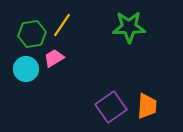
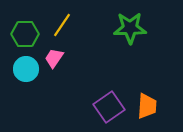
green star: moved 1 px right, 1 px down
green hexagon: moved 7 px left; rotated 8 degrees clockwise
pink trapezoid: rotated 25 degrees counterclockwise
purple square: moved 2 px left
